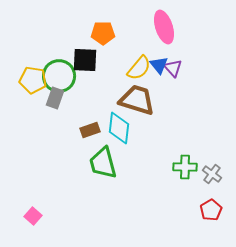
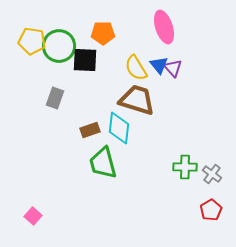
yellow semicircle: moved 3 px left; rotated 108 degrees clockwise
green circle: moved 30 px up
yellow pentagon: moved 1 px left, 39 px up
